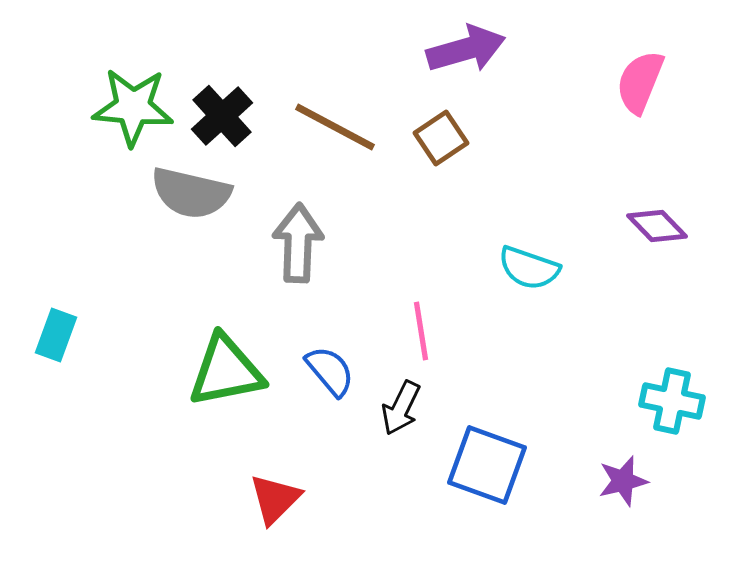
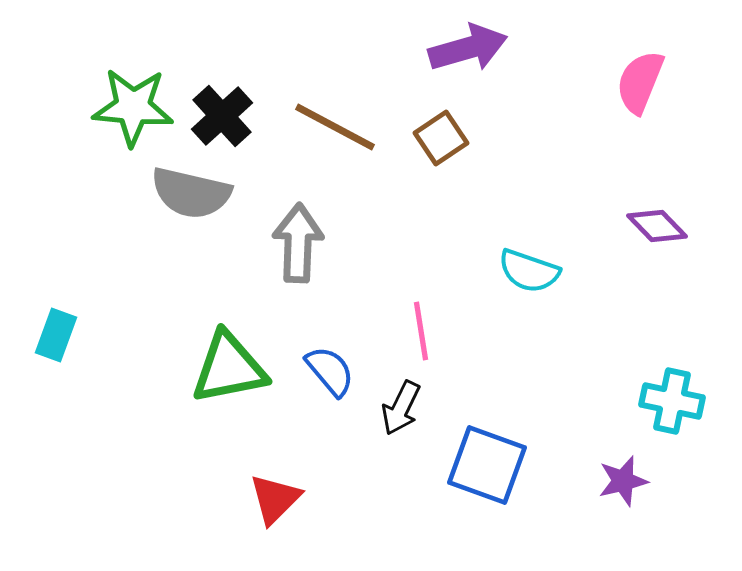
purple arrow: moved 2 px right, 1 px up
cyan semicircle: moved 3 px down
green triangle: moved 3 px right, 3 px up
